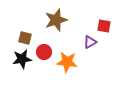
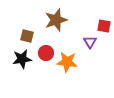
brown square: moved 2 px right, 2 px up
purple triangle: rotated 32 degrees counterclockwise
red circle: moved 2 px right, 1 px down
